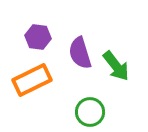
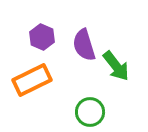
purple hexagon: moved 4 px right; rotated 15 degrees clockwise
purple semicircle: moved 4 px right, 8 px up
